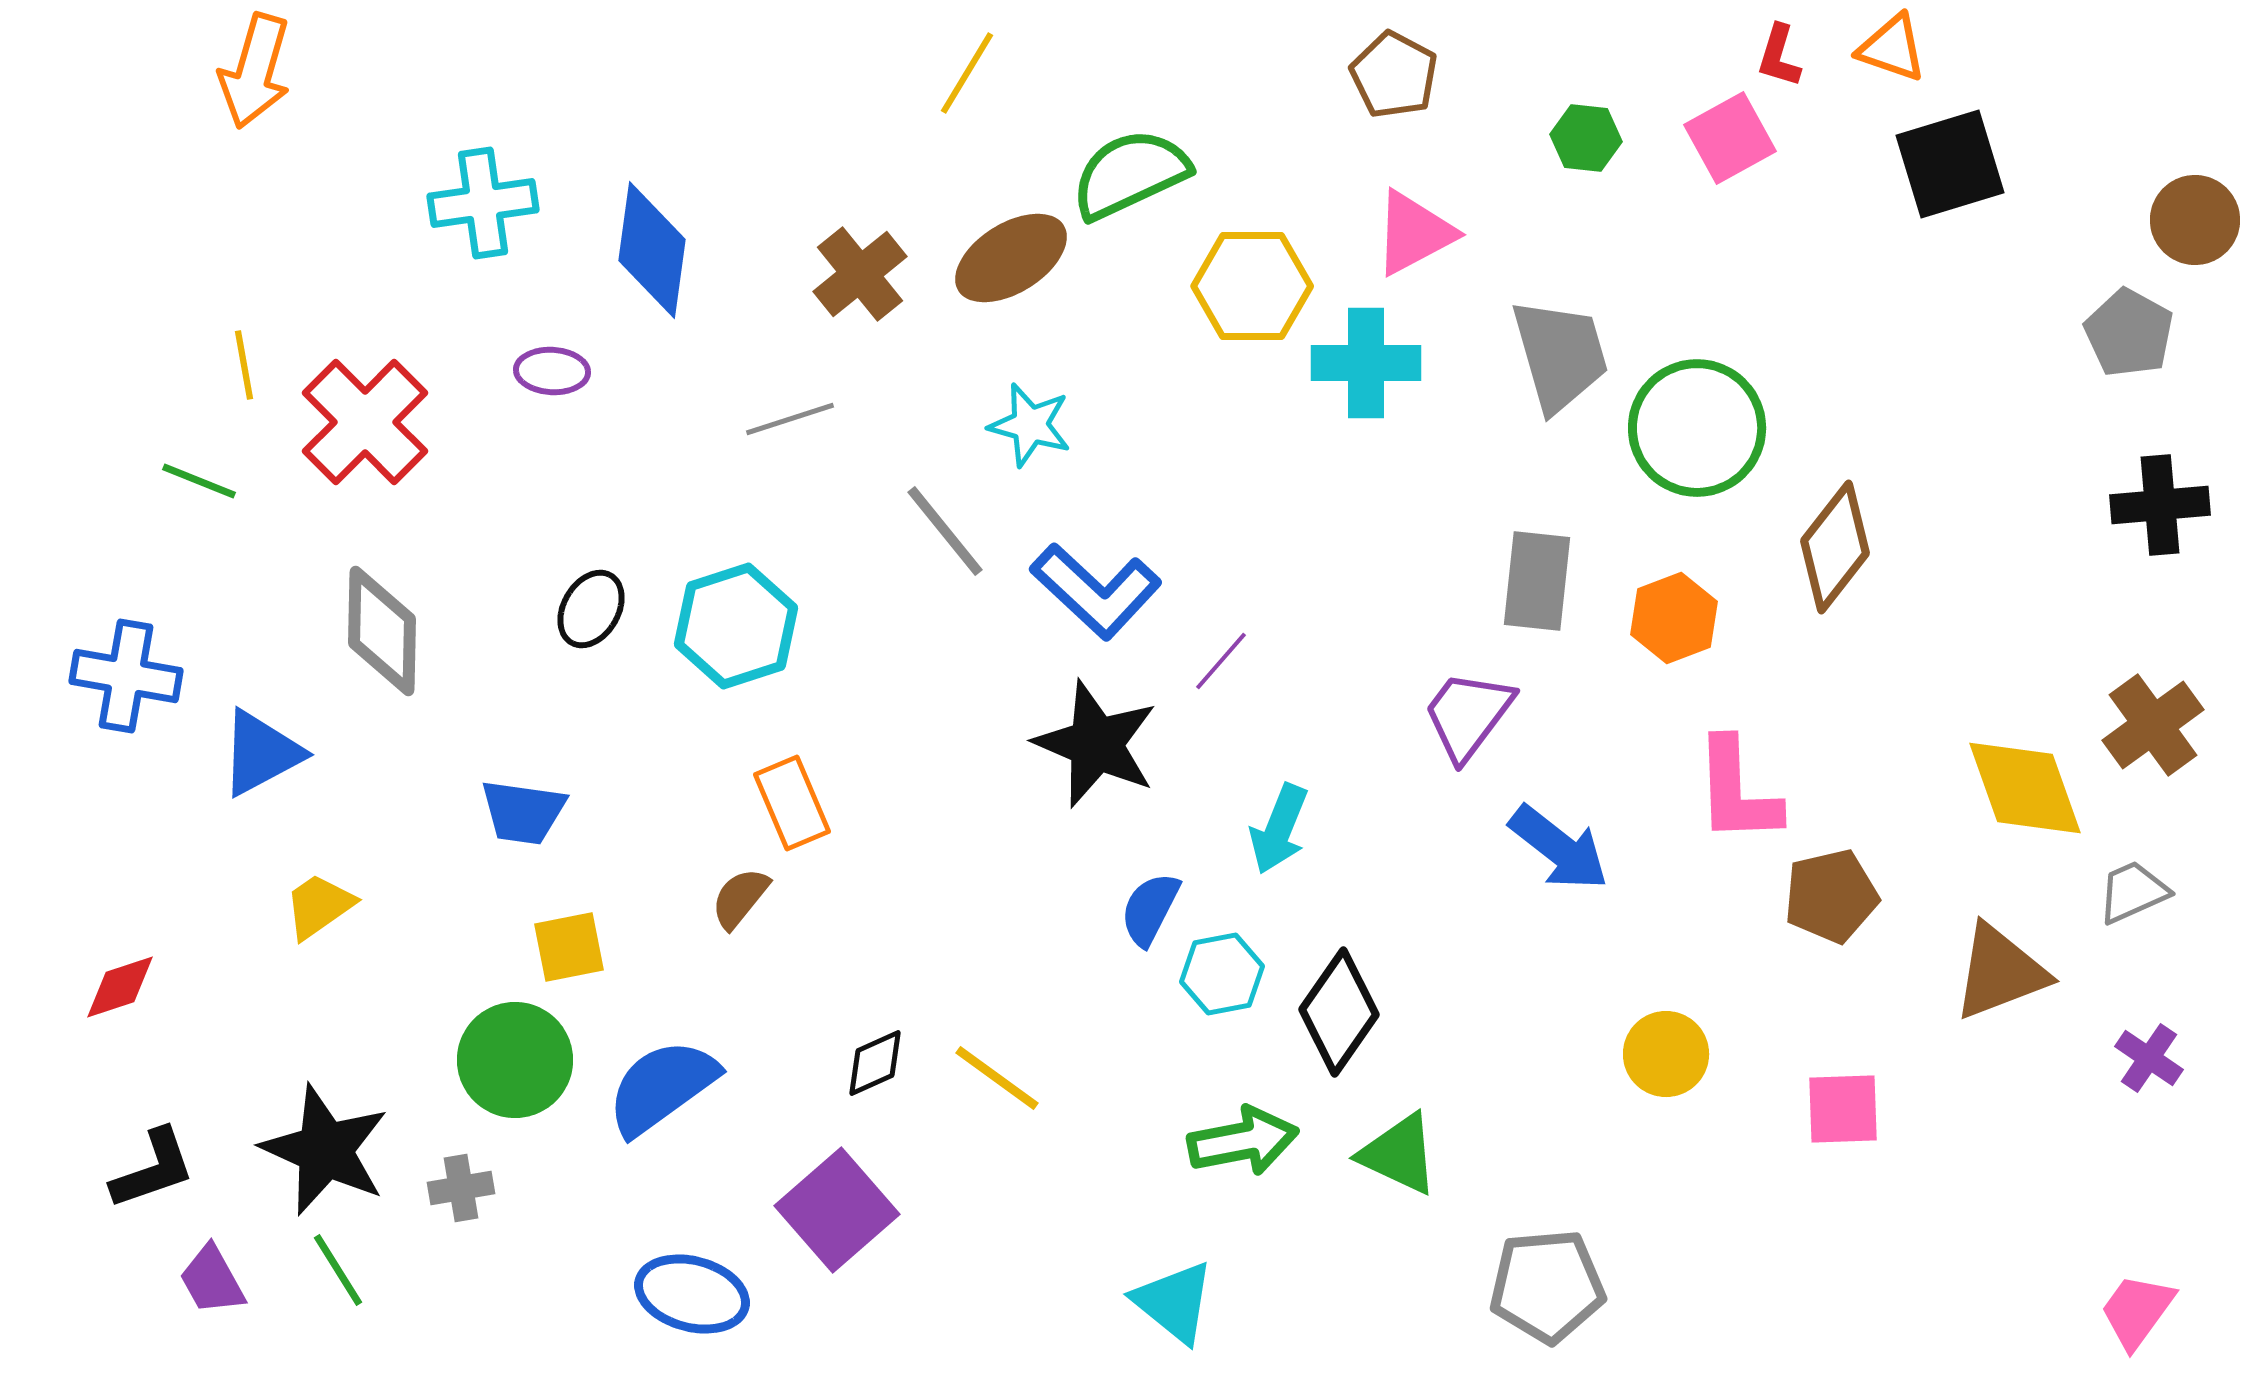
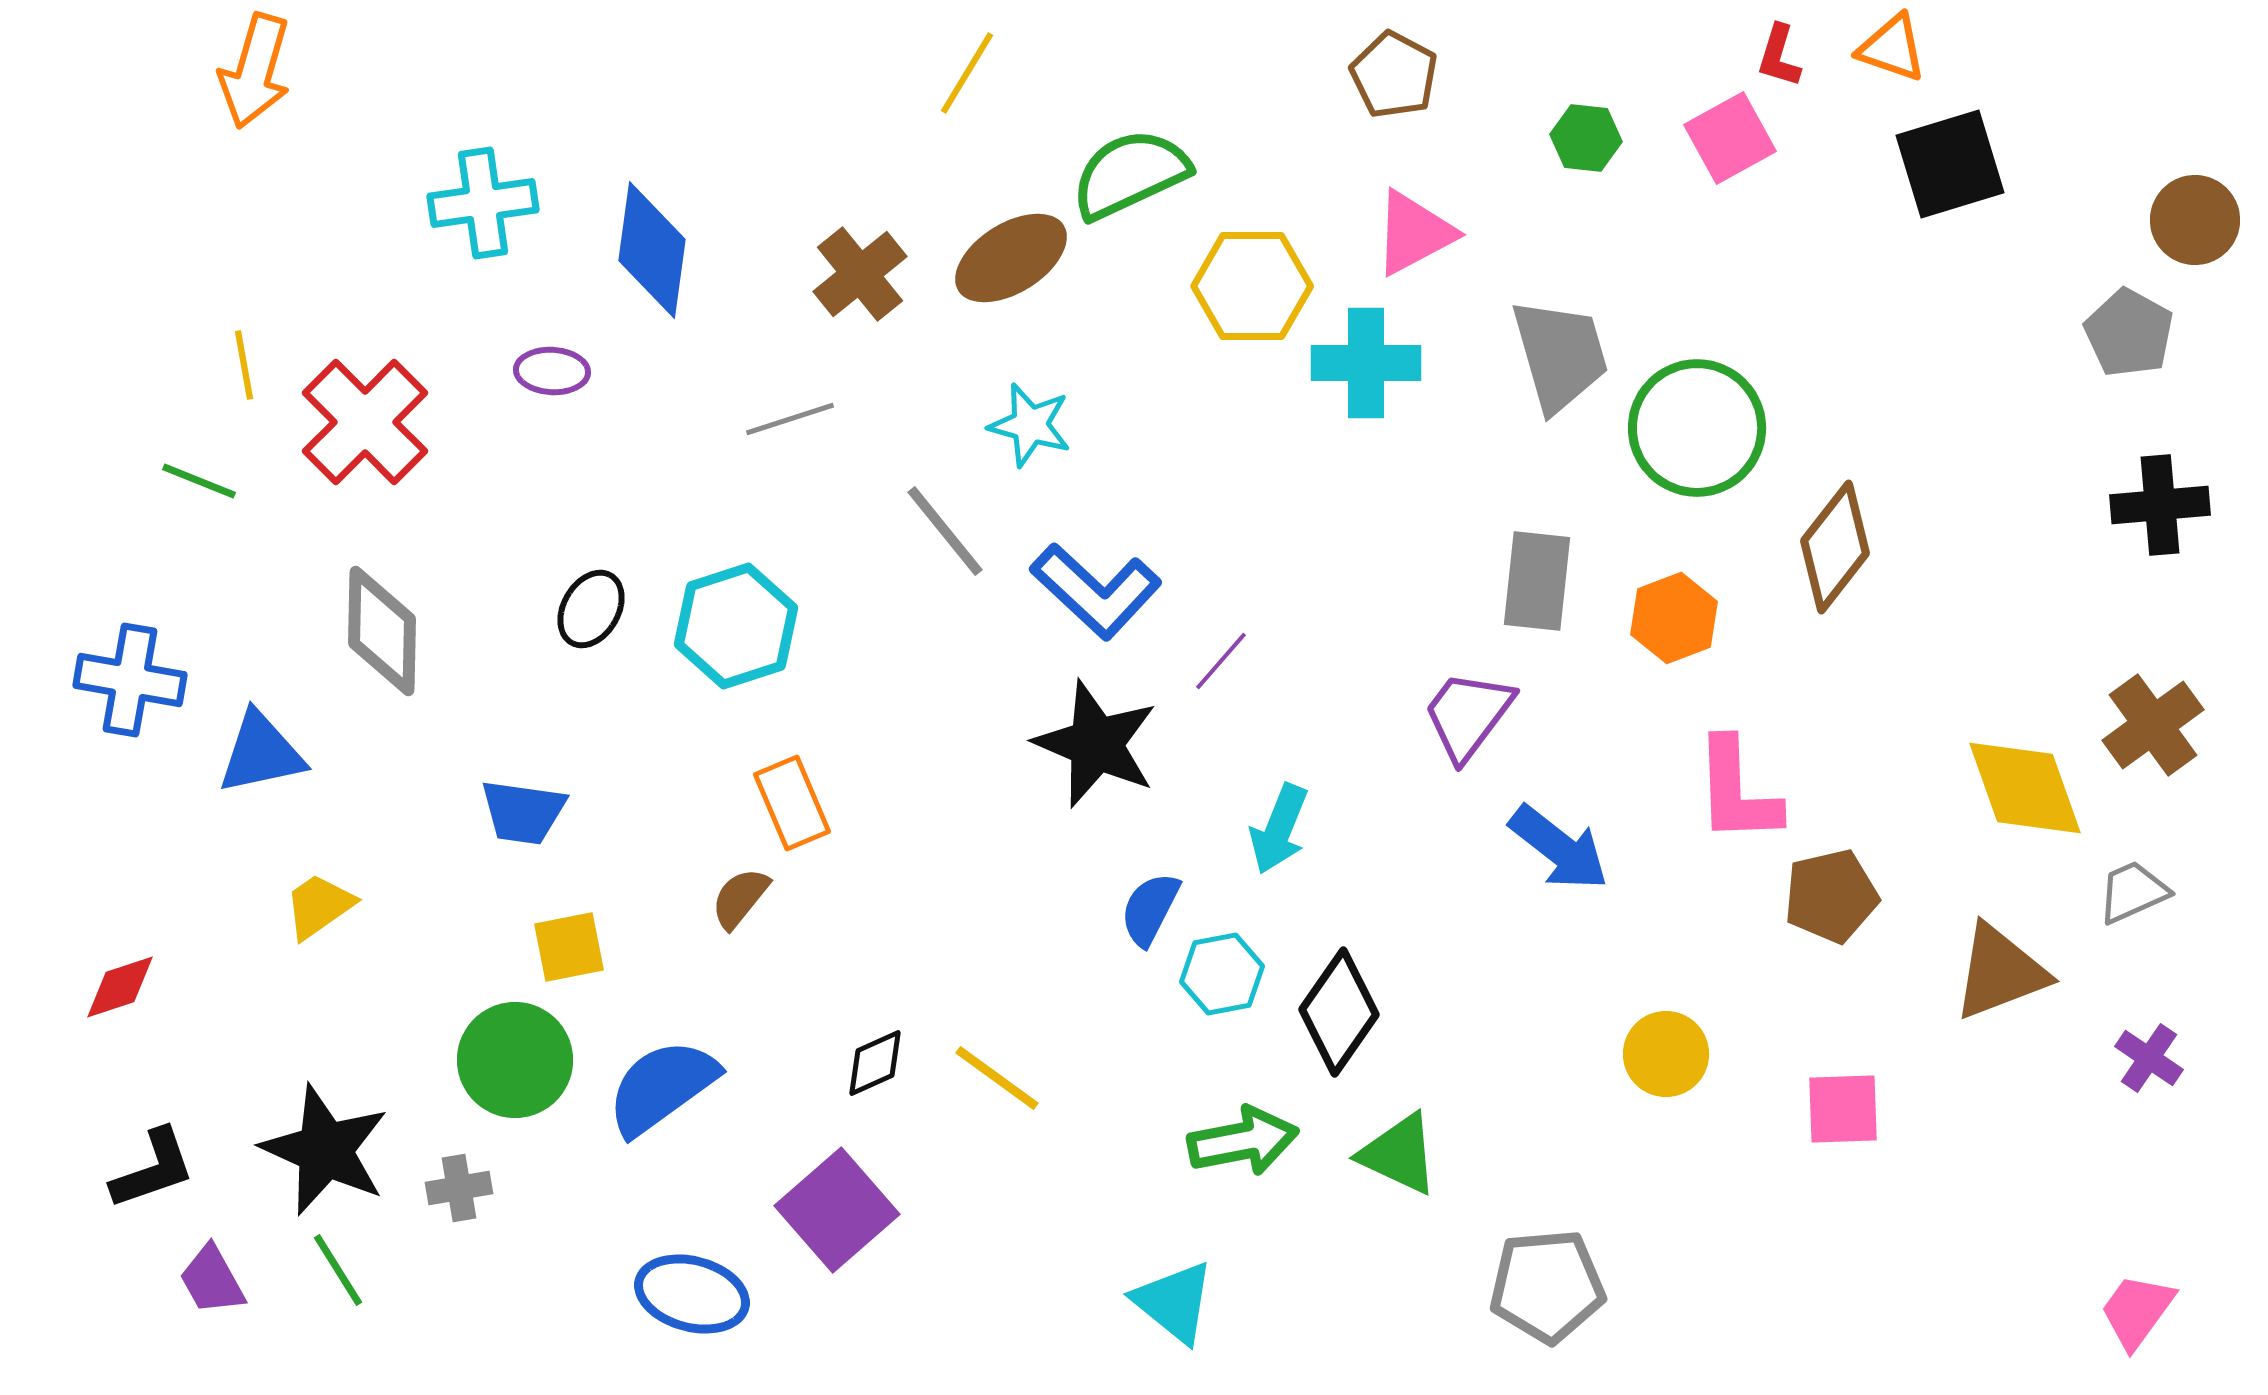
blue cross at (126, 676): moved 4 px right, 4 px down
blue triangle at (261, 753): rotated 16 degrees clockwise
gray cross at (461, 1188): moved 2 px left
